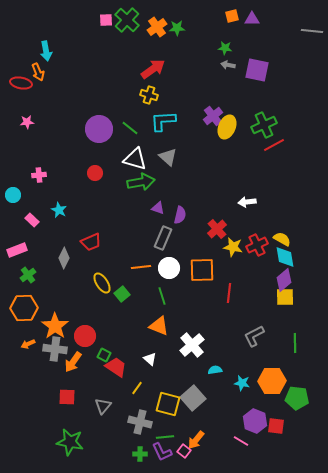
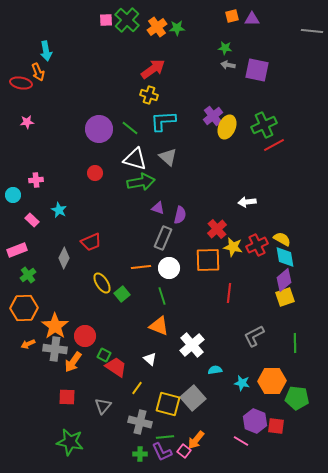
pink cross at (39, 175): moved 3 px left, 5 px down
orange square at (202, 270): moved 6 px right, 10 px up
yellow square at (285, 297): rotated 18 degrees counterclockwise
